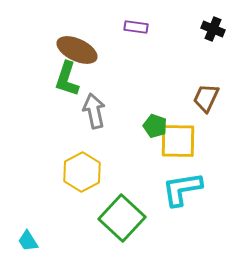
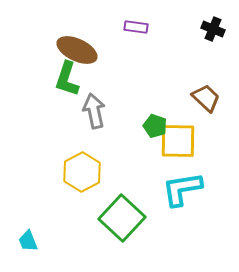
brown trapezoid: rotated 108 degrees clockwise
cyan trapezoid: rotated 10 degrees clockwise
